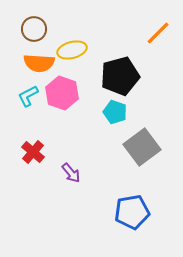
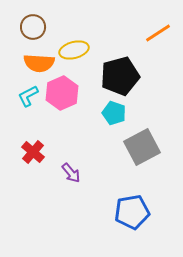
brown circle: moved 1 px left, 2 px up
orange line: rotated 12 degrees clockwise
yellow ellipse: moved 2 px right
pink hexagon: rotated 16 degrees clockwise
cyan pentagon: moved 1 px left, 1 px down
gray square: rotated 9 degrees clockwise
